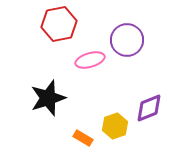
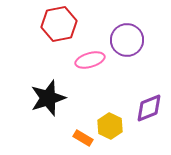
yellow hexagon: moved 5 px left; rotated 15 degrees counterclockwise
